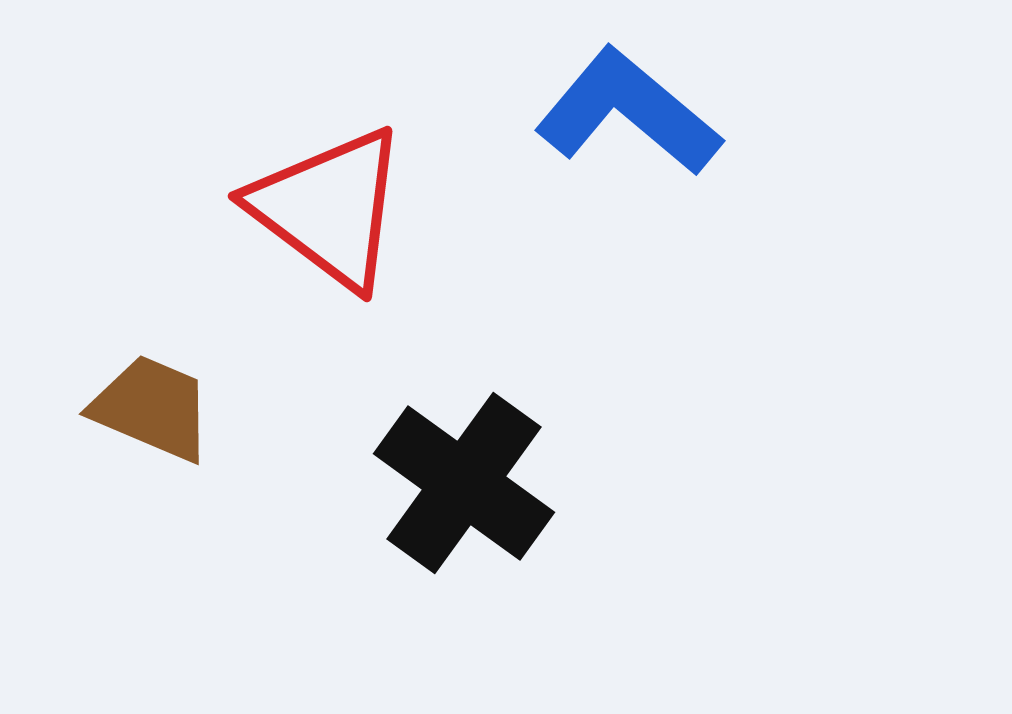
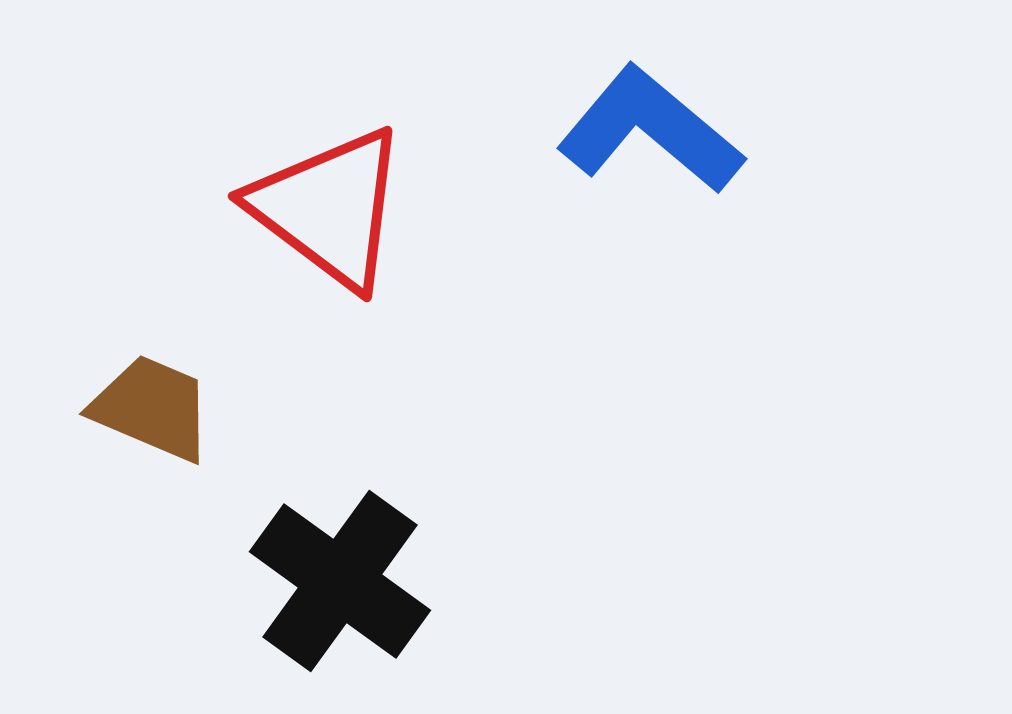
blue L-shape: moved 22 px right, 18 px down
black cross: moved 124 px left, 98 px down
